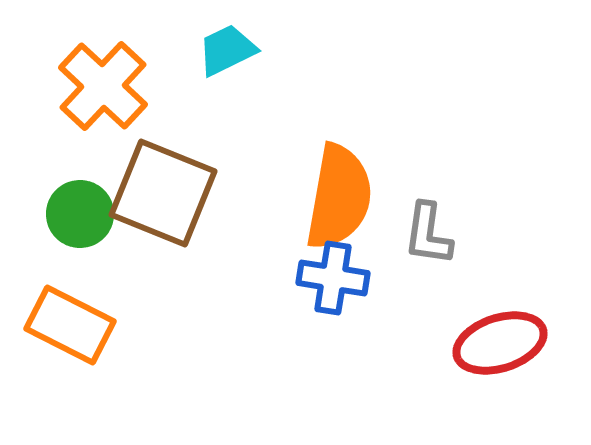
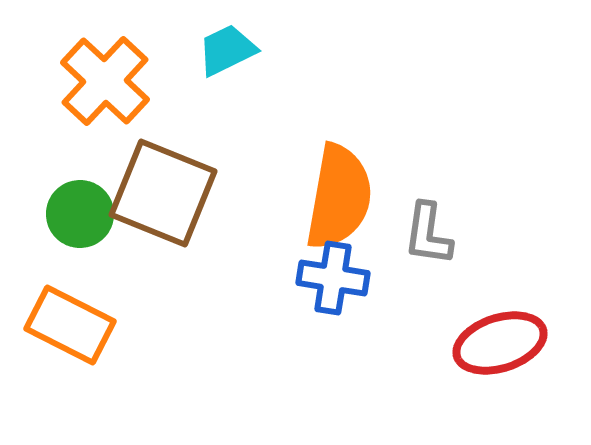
orange cross: moved 2 px right, 5 px up
